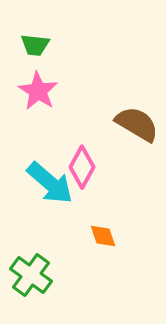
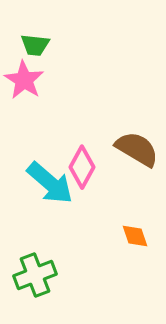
pink star: moved 14 px left, 11 px up
brown semicircle: moved 25 px down
orange diamond: moved 32 px right
green cross: moved 4 px right; rotated 33 degrees clockwise
